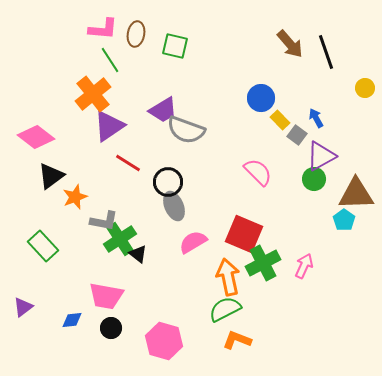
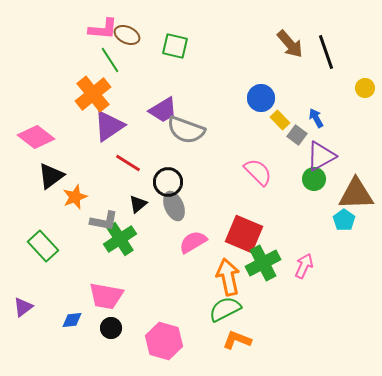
brown ellipse at (136, 34): moved 9 px left, 1 px down; rotated 75 degrees counterclockwise
black triangle at (138, 254): moved 50 px up; rotated 42 degrees clockwise
